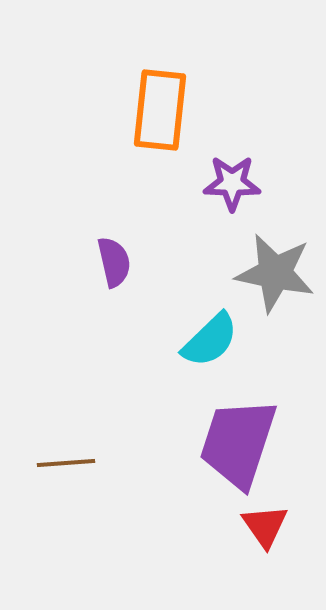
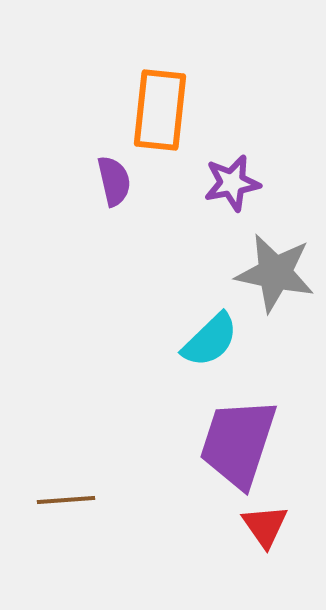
purple star: rotated 12 degrees counterclockwise
purple semicircle: moved 81 px up
brown line: moved 37 px down
